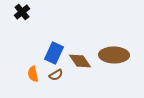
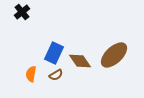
brown ellipse: rotated 44 degrees counterclockwise
orange semicircle: moved 2 px left; rotated 21 degrees clockwise
